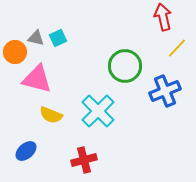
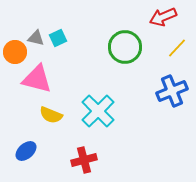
red arrow: rotated 100 degrees counterclockwise
green circle: moved 19 px up
blue cross: moved 7 px right
